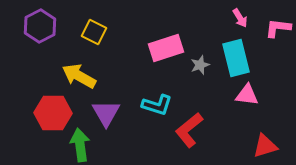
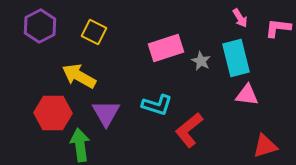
gray star: moved 1 px right, 4 px up; rotated 24 degrees counterclockwise
